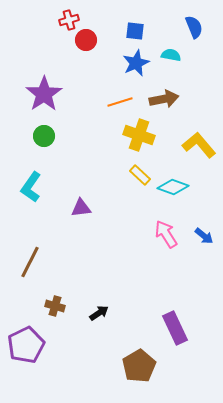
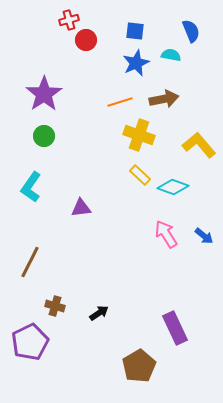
blue semicircle: moved 3 px left, 4 px down
purple pentagon: moved 4 px right, 3 px up
